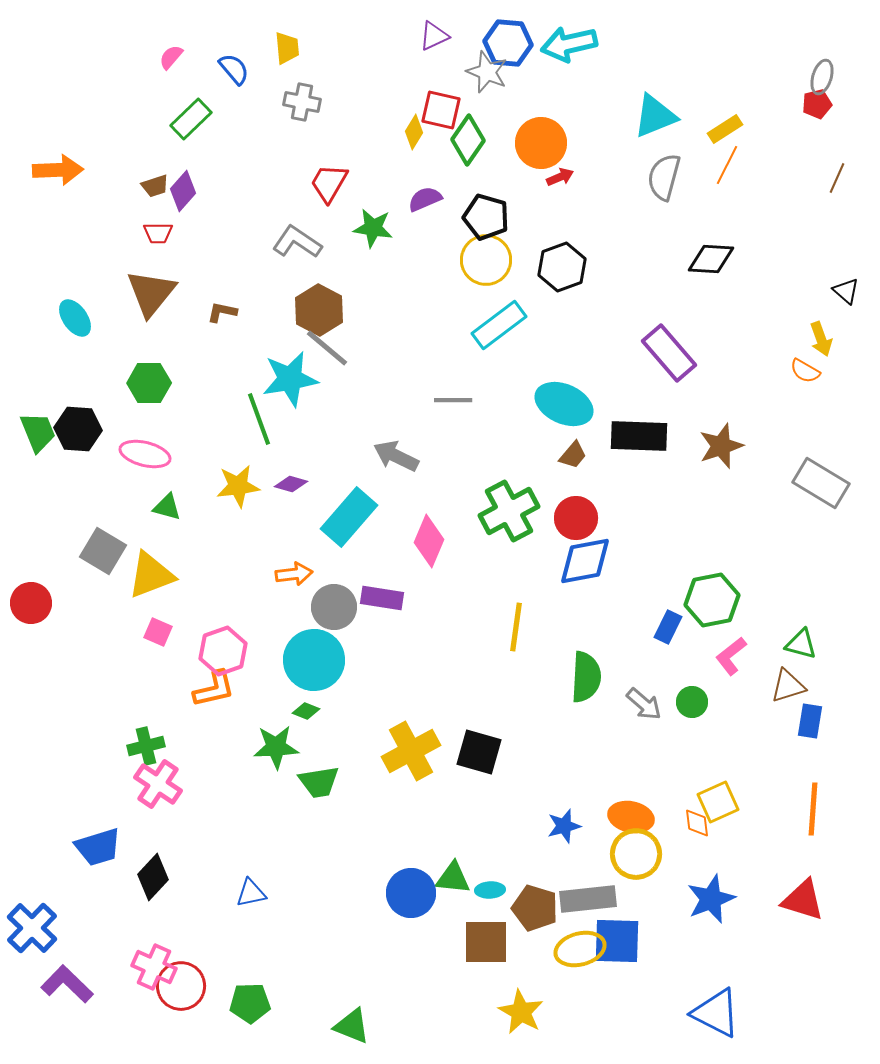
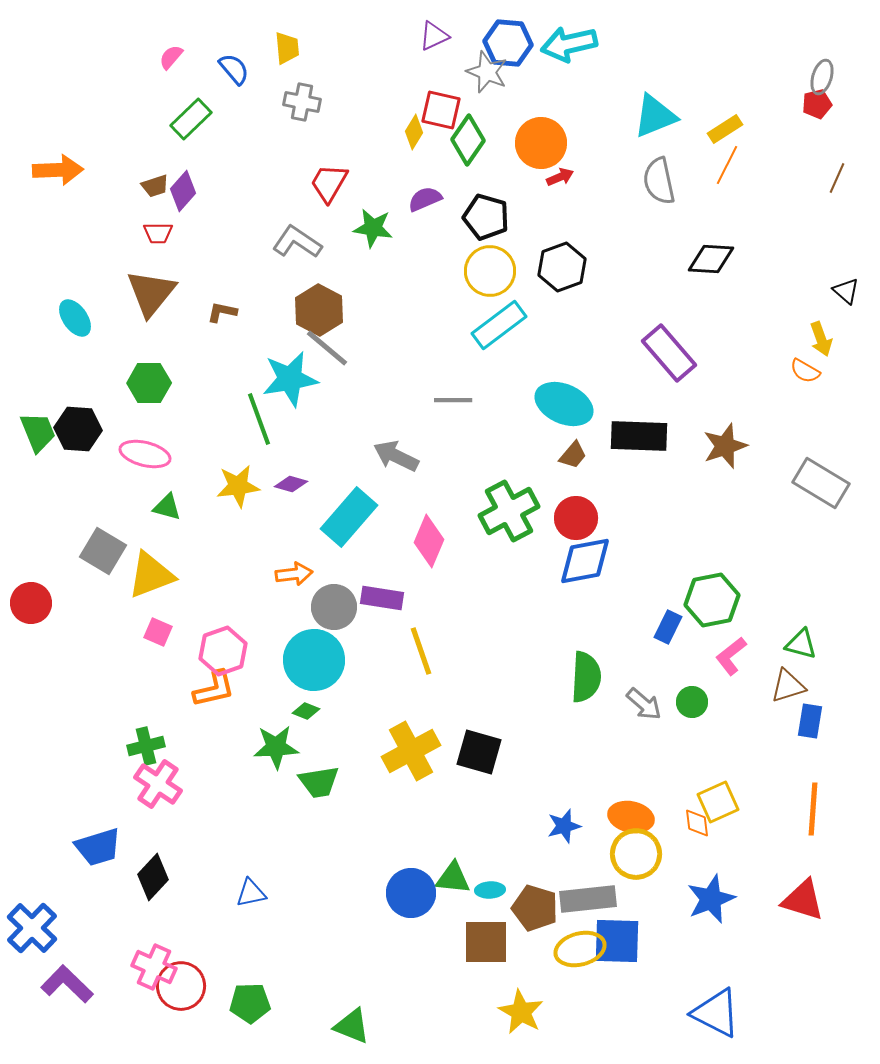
gray semicircle at (664, 177): moved 5 px left, 4 px down; rotated 27 degrees counterclockwise
yellow circle at (486, 260): moved 4 px right, 11 px down
brown star at (721, 446): moved 4 px right
yellow line at (516, 627): moved 95 px left, 24 px down; rotated 27 degrees counterclockwise
